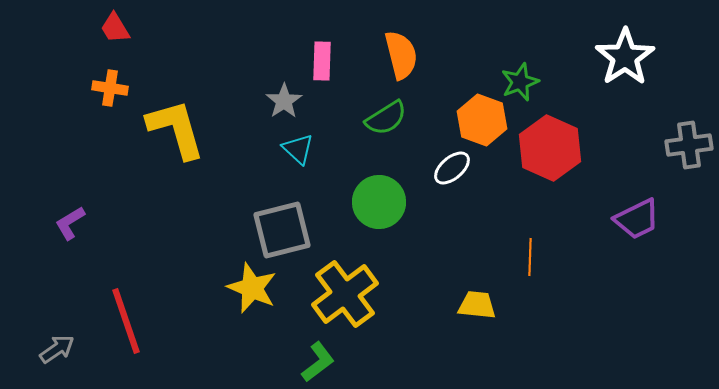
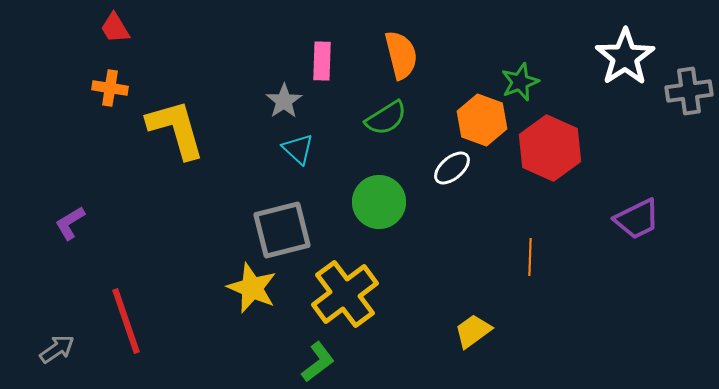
gray cross: moved 54 px up
yellow trapezoid: moved 4 px left, 26 px down; rotated 42 degrees counterclockwise
